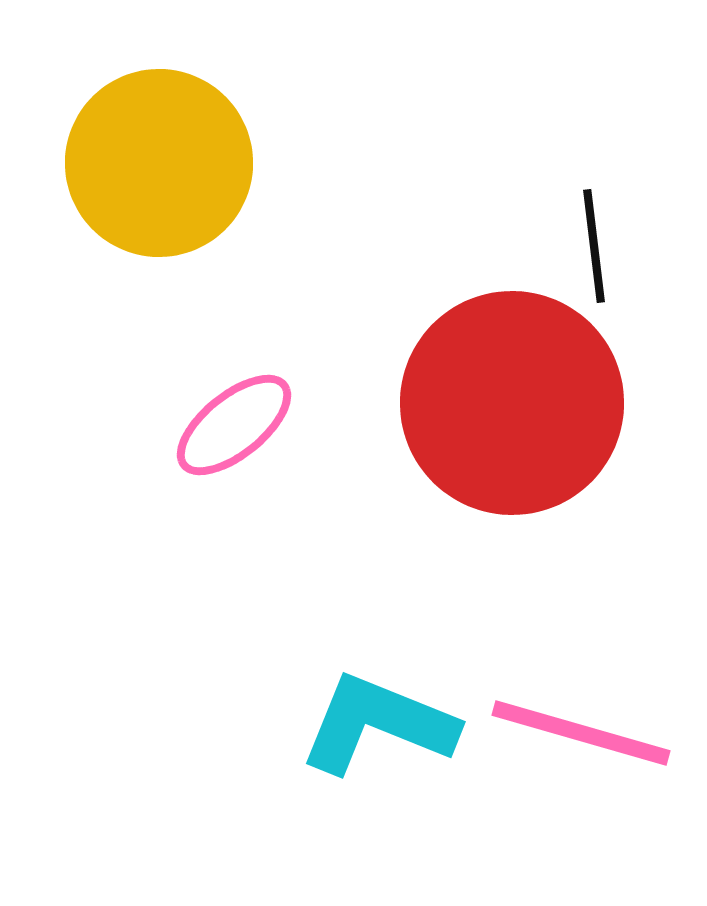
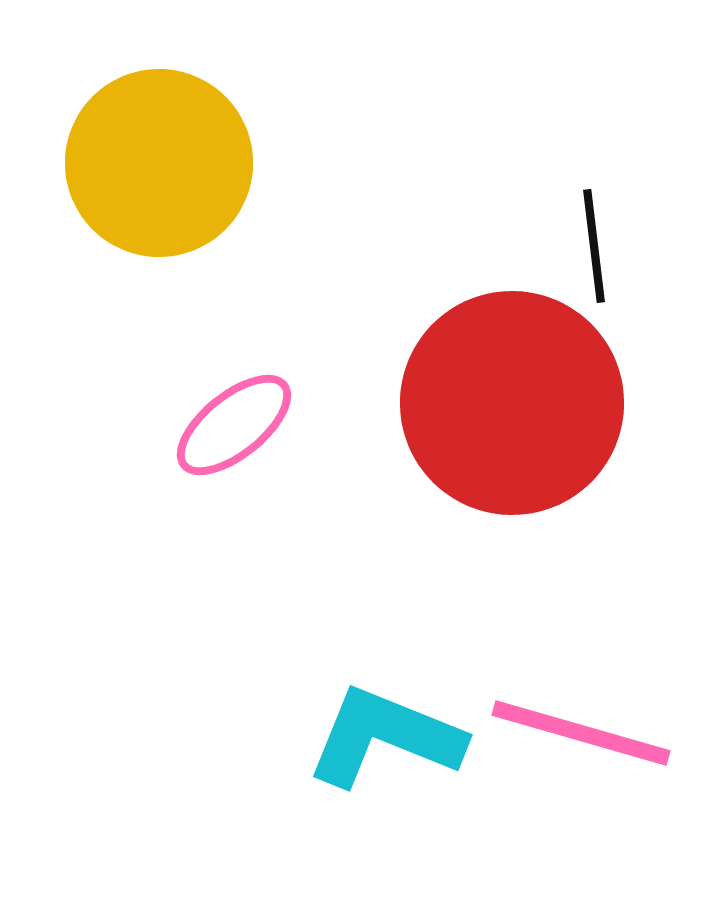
cyan L-shape: moved 7 px right, 13 px down
